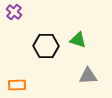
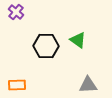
purple cross: moved 2 px right
green triangle: rotated 18 degrees clockwise
gray triangle: moved 9 px down
